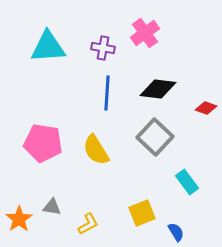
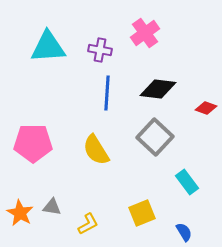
purple cross: moved 3 px left, 2 px down
pink pentagon: moved 10 px left; rotated 9 degrees counterclockwise
orange star: moved 1 px right, 6 px up; rotated 8 degrees counterclockwise
blue semicircle: moved 8 px right
